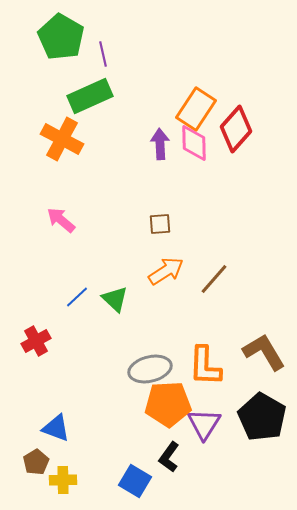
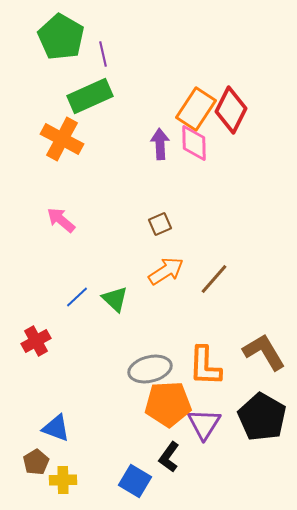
red diamond: moved 5 px left, 19 px up; rotated 15 degrees counterclockwise
brown square: rotated 20 degrees counterclockwise
